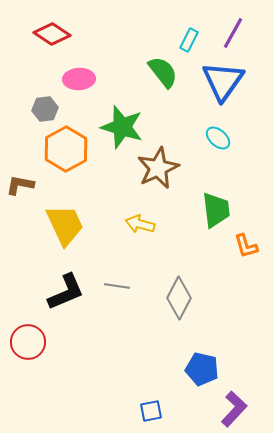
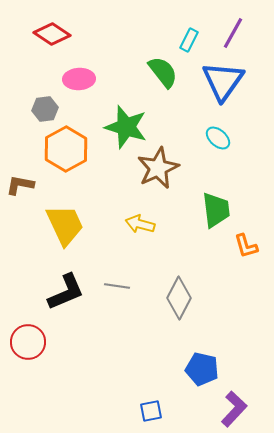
green star: moved 4 px right
